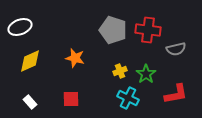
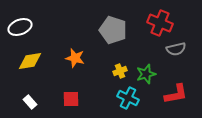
red cross: moved 12 px right, 7 px up; rotated 15 degrees clockwise
yellow diamond: rotated 15 degrees clockwise
green star: rotated 18 degrees clockwise
